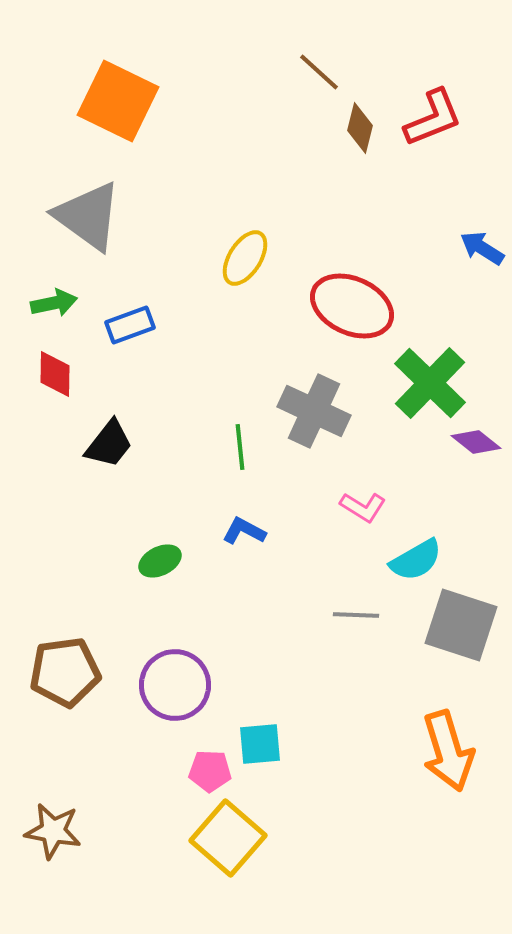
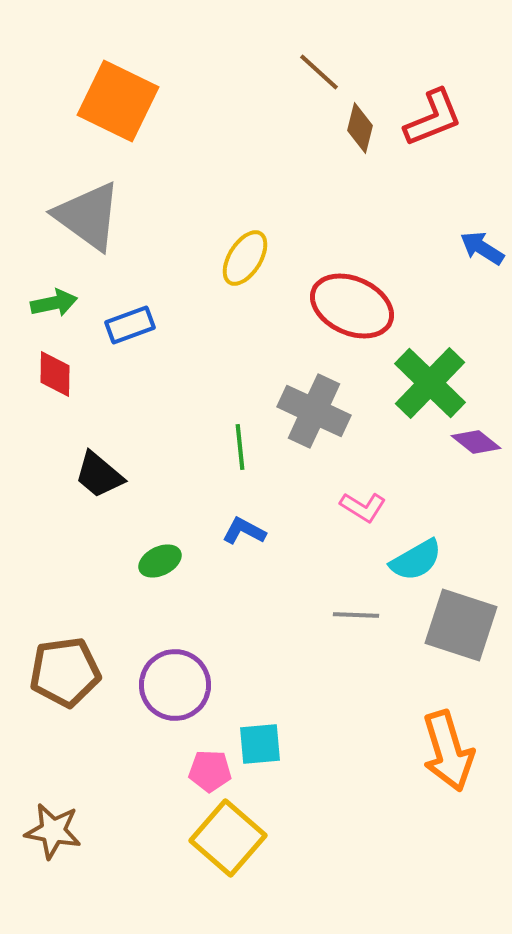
black trapezoid: moved 10 px left, 31 px down; rotated 92 degrees clockwise
